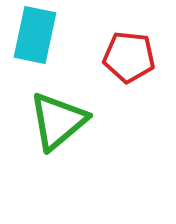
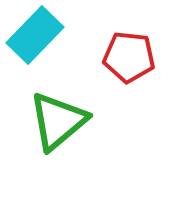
cyan rectangle: rotated 32 degrees clockwise
